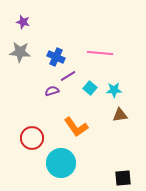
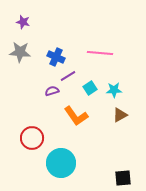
cyan square: rotated 16 degrees clockwise
brown triangle: rotated 21 degrees counterclockwise
orange L-shape: moved 11 px up
